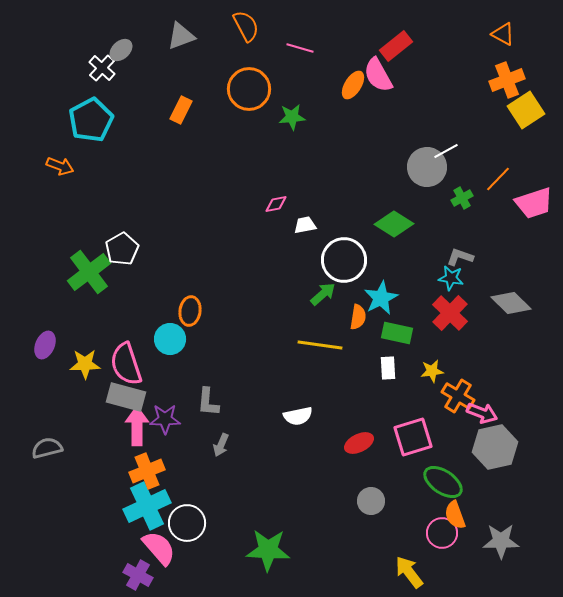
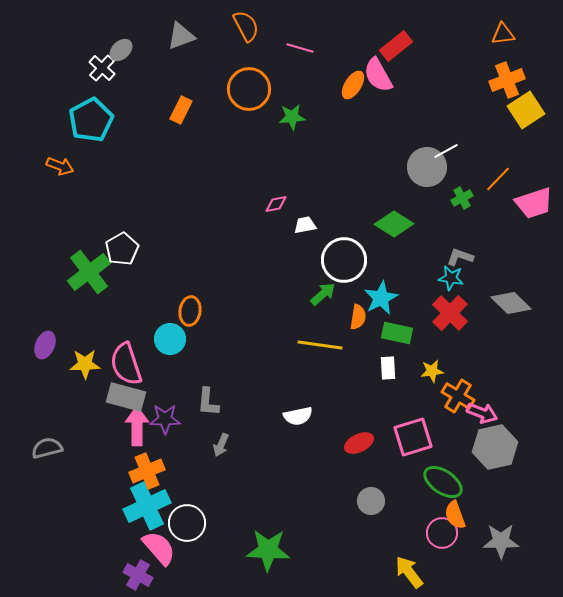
orange triangle at (503, 34): rotated 35 degrees counterclockwise
